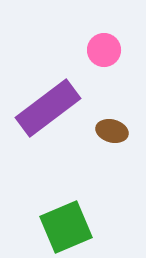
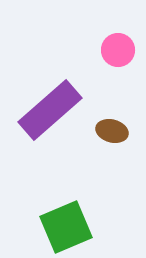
pink circle: moved 14 px right
purple rectangle: moved 2 px right, 2 px down; rotated 4 degrees counterclockwise
